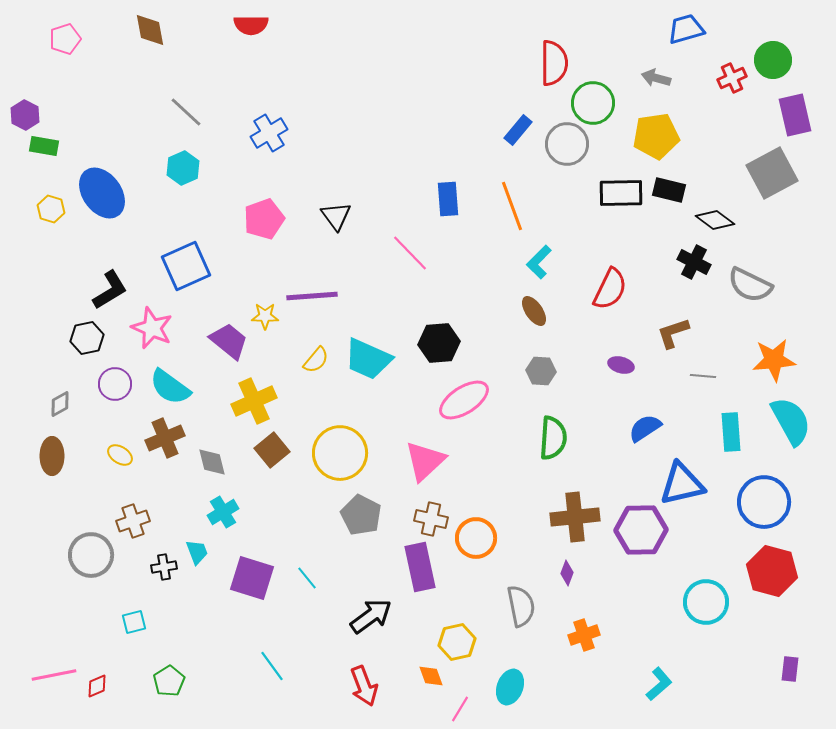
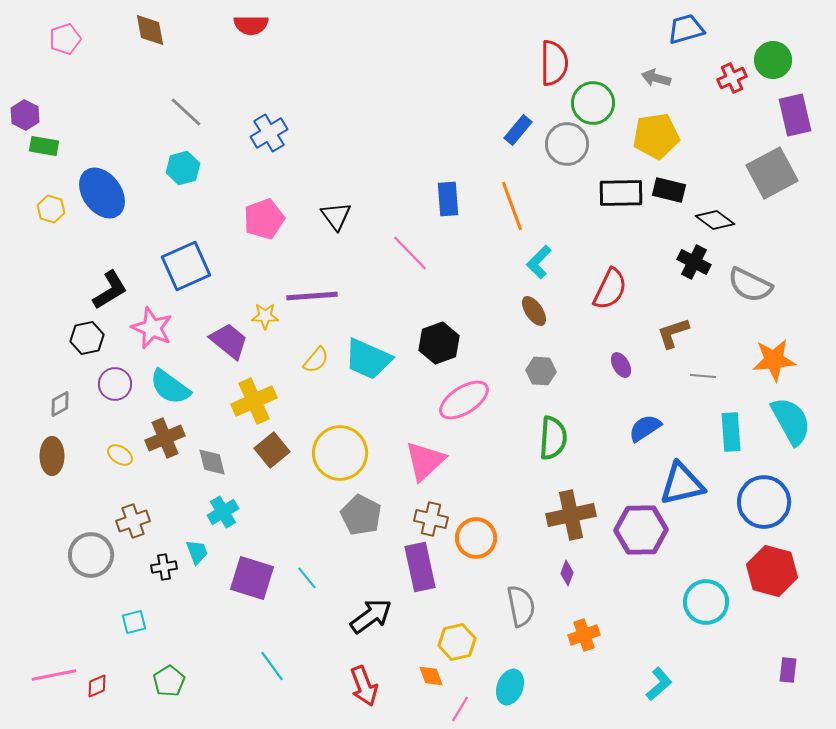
cyan hexagon at (183, 168): rotated 8 degrees clockwise
black hexagon at (439, 343): rotated 15 degrees counterclockwise
purple ellipse at (621, 365): rotated 45 degrees clockwise
brown cross at (575, 517): moved 4 px left, 2 px up; rotated 6 degrees counterclockwise
purple rectangle at (790, 669): moved 2 px left, 1 px down
